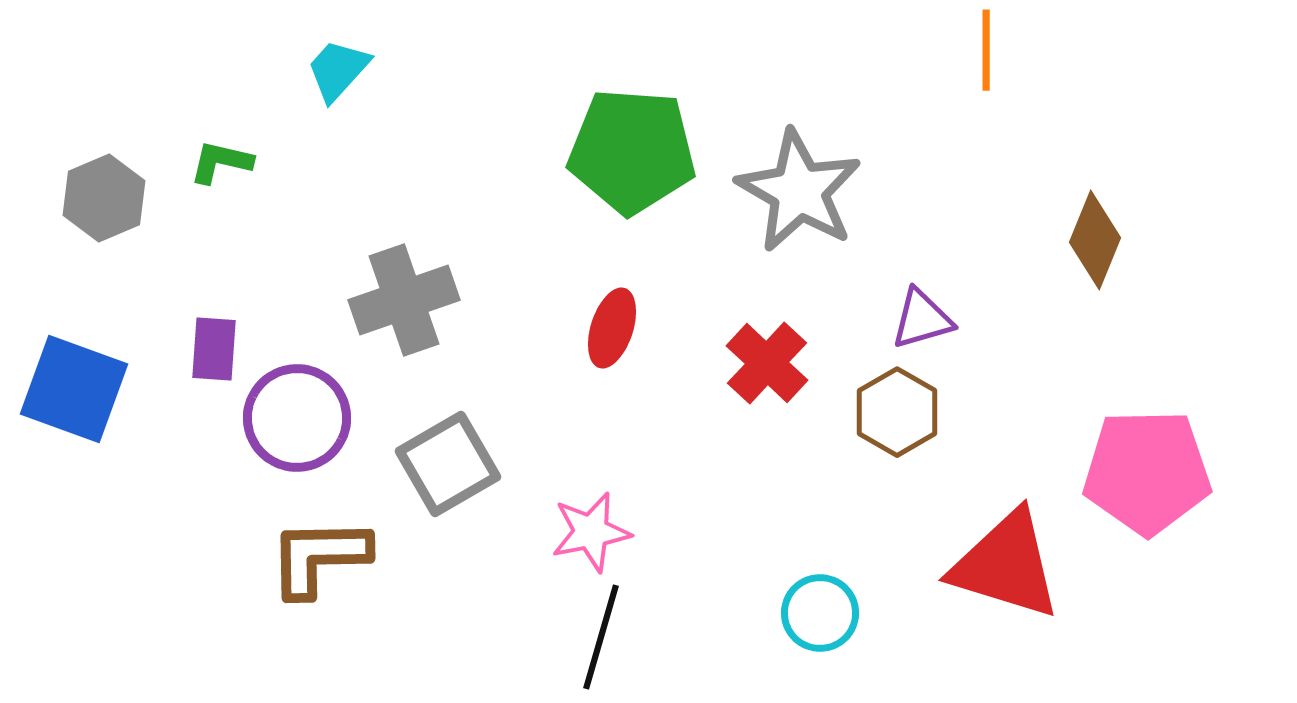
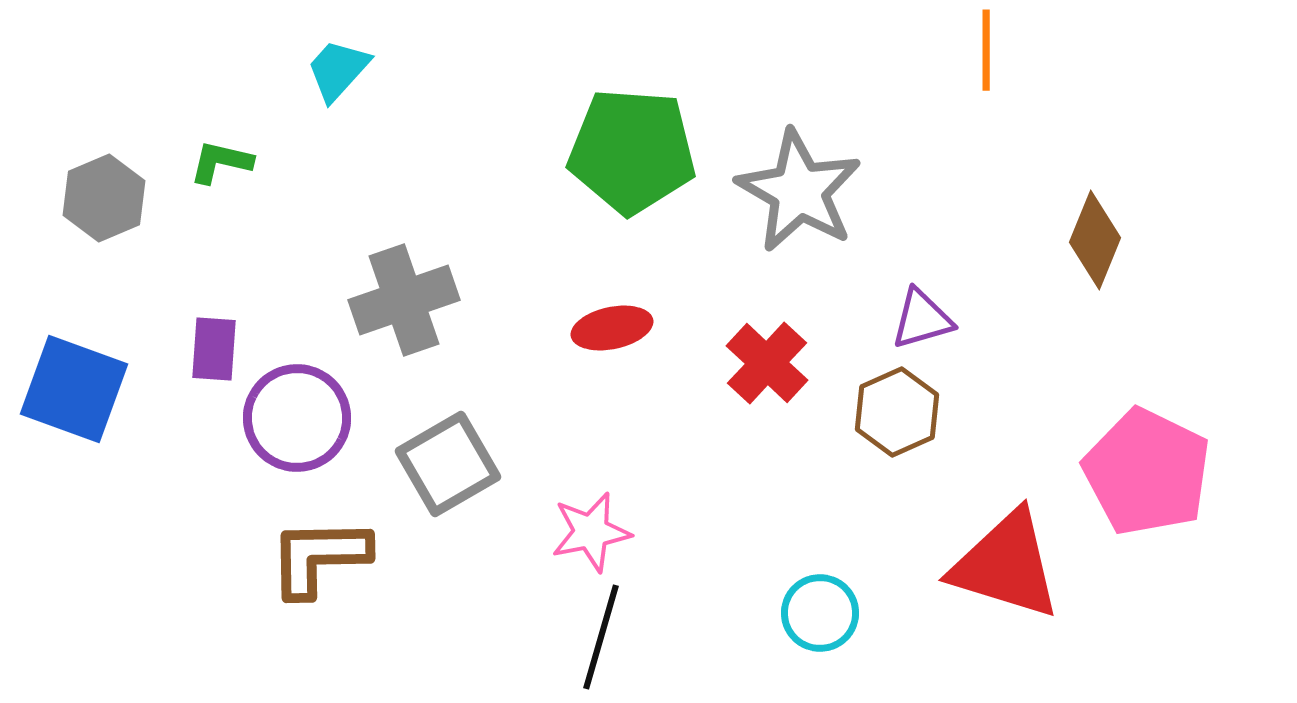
red ellipse: rotated 60 degrees clockwise
brown hexagon: rotated 6 degrees clockwise
pink pentagon: rotated 27 degrees clockwise
